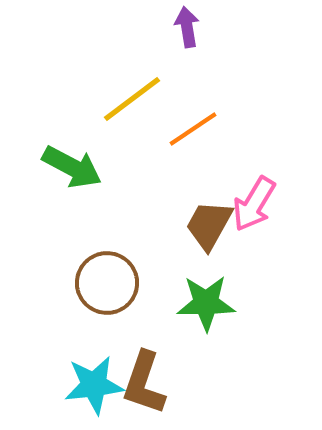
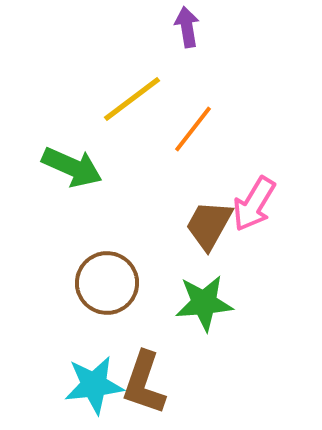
orange line: rotated 18 degrees counterclockwise
green arrow: rotated 4 degrees counterclockwise
green star: moved 2 px left; rotated 4 degrees counterclockwise
